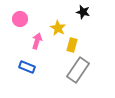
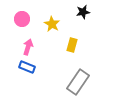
black star: rotated 24 degrees counterclockwise
pink circle: moved 2 px right
yellow star: moved 6 px left, 4 px up
pink arrow: moved 9 px left, 6 px down
gray rectangle: moved 12 px down
